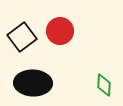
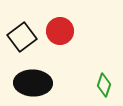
green diamond: rotated 15 degrees clockwise
